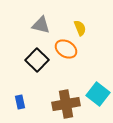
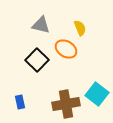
cyan square: moved 1 px left
